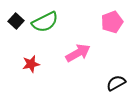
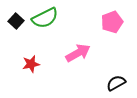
green semicircle: moved 4 px up
